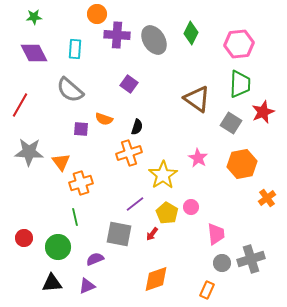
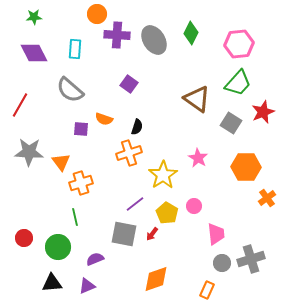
green trapezoid at (240, 84): moved 2 px left, 1 px up; rotated 40 degrees clockwise
orange hexagon at (242, 164): moved 4 px right, 3 px down; rotated 12 degrees clockwise
pink circle at (191, 207): moved 3 px right, 1 px up
gray square at (119, 234): moved 5 px right
